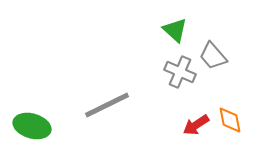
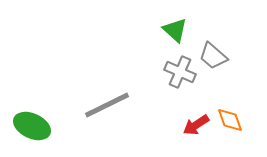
gray trapezoid: rotated 8 degrees counterclockwise
orange diamond: rotated 8 degrees counterclockwise
green ellipse: rotated 9 degrees clockwise
